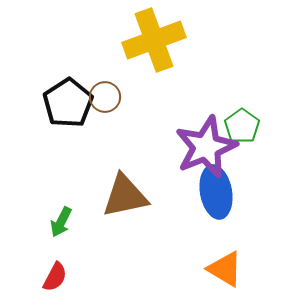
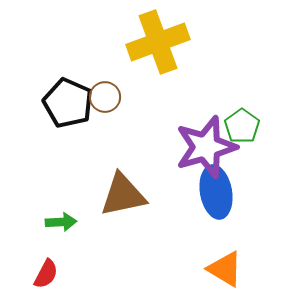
yellow cross: moved 4 px right, 2 px down
black pentagon: rotated 15 degrees counterclockwise
purple star: rotated 6 degrees clockwise
brown triangle: moved 2 px left, 1 px up
green arrow: rotated 120 degrees counterclockwise
red semicircle: moved 9 px left, 3 px up
